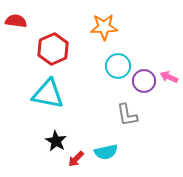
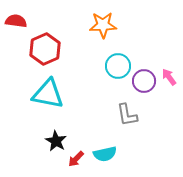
orange star: moved 1 px left, 2 px up
red hexagon: moved 8 px left
pink arrow: rotated 30 degrees clockwise
cyan semicircle: moved 1 px left, 2 px down
